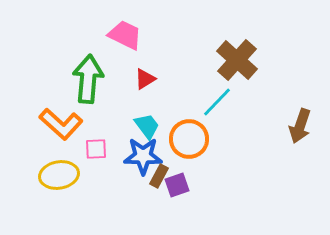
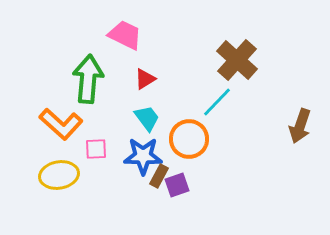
cyan trapezoid: moved 8 px up
